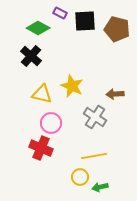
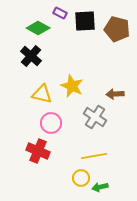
red cross: moved 3 px left, 3 px down
yellow circle: moved 1 px right, 1 px down
